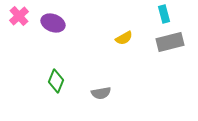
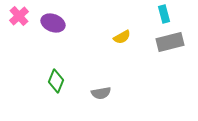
yellow semicircle: moved 2 px left, 1 px up
